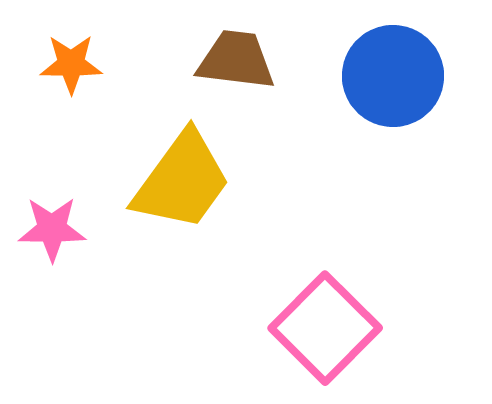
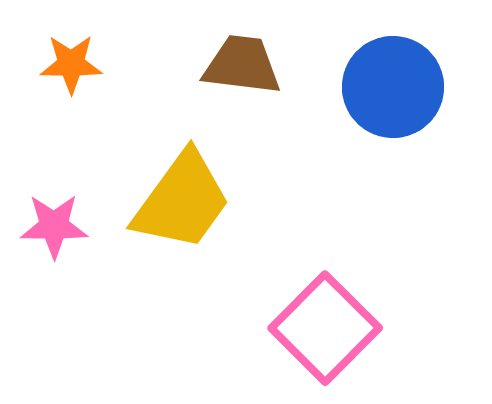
brown trapezoid: moved 6 px right, 5 px down
blue circle: moved 11 px down
yellow trapezoid: moved 20 px down
pink star: moved 2 px right, 3 px up
